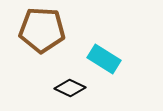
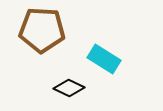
black diamond: moved 1 px left
